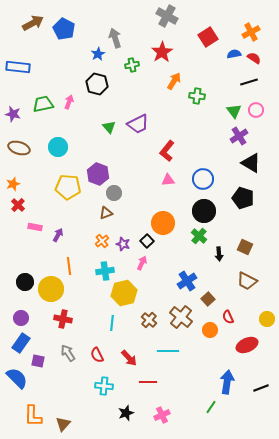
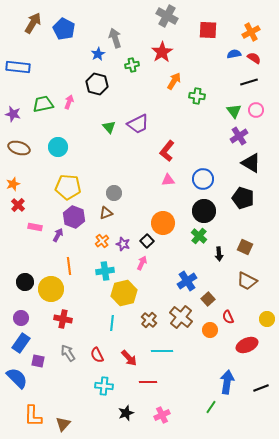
brown arrow at (33, 23): rotated 30 degrees counterclockwise
red square at (208, 37): moved 7 px up; rotated 36 degrees clockwise
purple hexagon at (98, 174): moved 24 px left, 43 px down
cyan line at (168, 351): moved 6 px left
